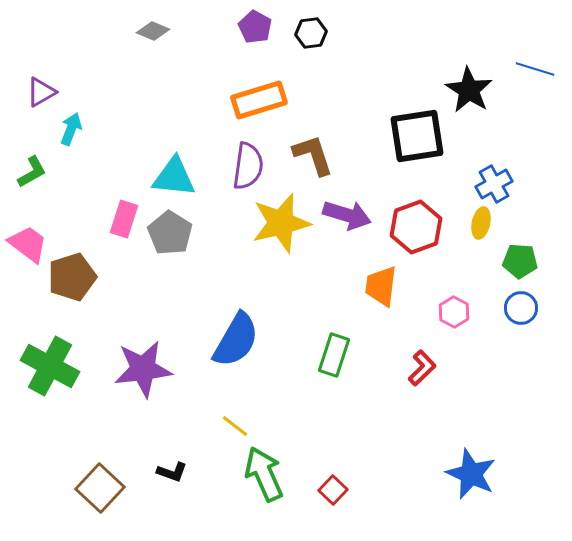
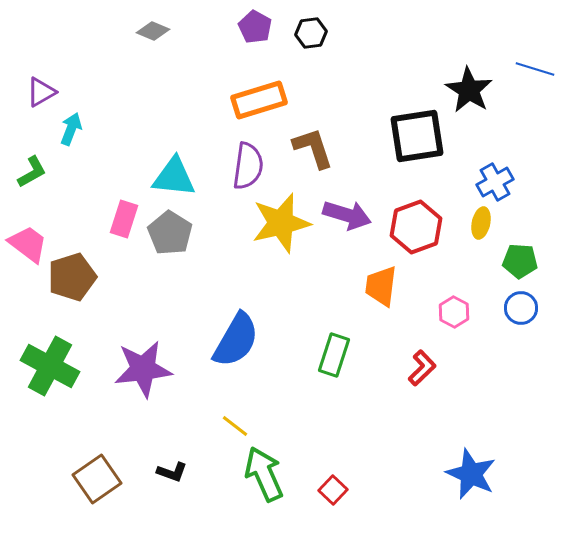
brown L-shape: moved 7 px up
blue cross: moved 1 px right, 2 px up
brown square: moved 3 px left, 9 px up; rotated 12 degrees clockwise
